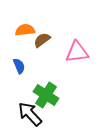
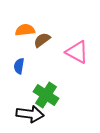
pink triangle: rotated 35 degrees clockwise
blue semicircle: rotated 147 degrees counterclockwise
black arrow: rotated 140 degrees clockwise
